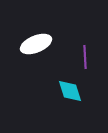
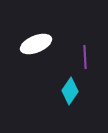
cyan diamond: rotated 52 degrees clockwise
